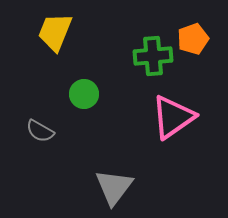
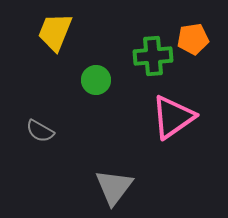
orange pentagon: rotated 12 degrees clockwise
green circle: moved 12 px right, 14 px up
